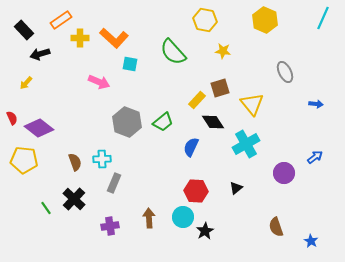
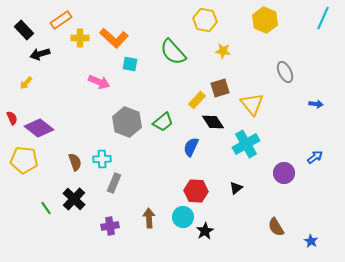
brown semicircle at (276, 227): rotated 12 degrees counterclockwise
